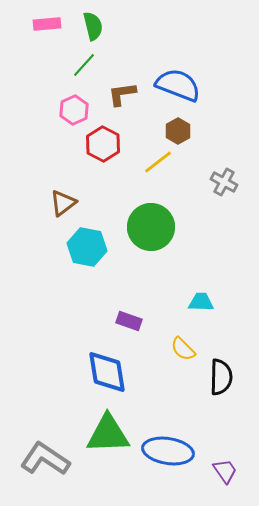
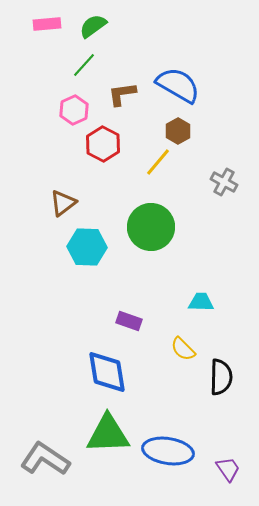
green semicircle: rotated 112 degrees counterclockwise
blue semicircle: rotated 9 degrees clockwise
yellow line: rotated 12 degrees counterclockwise
cyan hexagon: rotated 9 degrees counterclockwise
purple trapezoid: moved 3 px right, 2 px up
